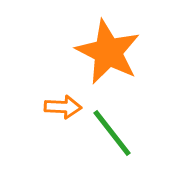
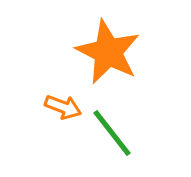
orange arrow: rotated 18 degrees clockwise
